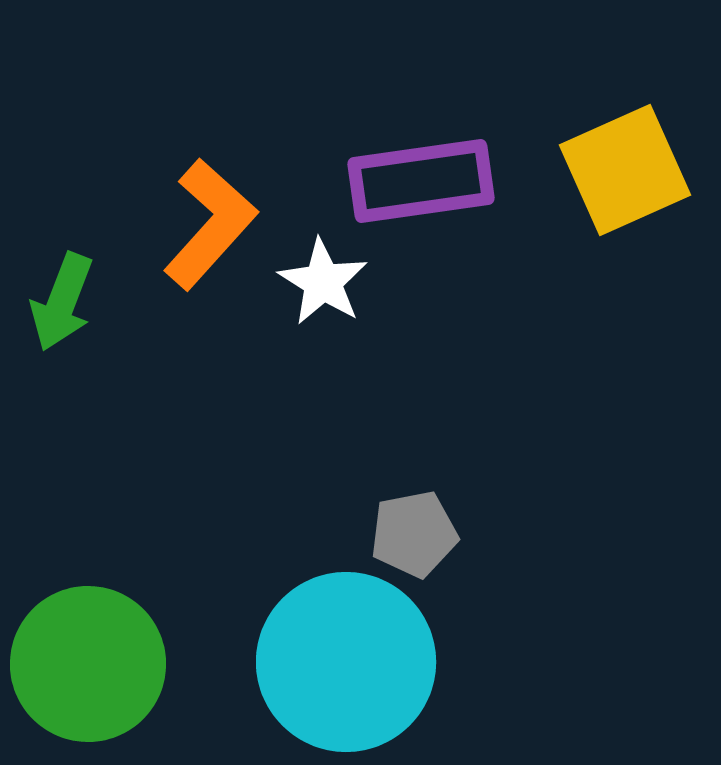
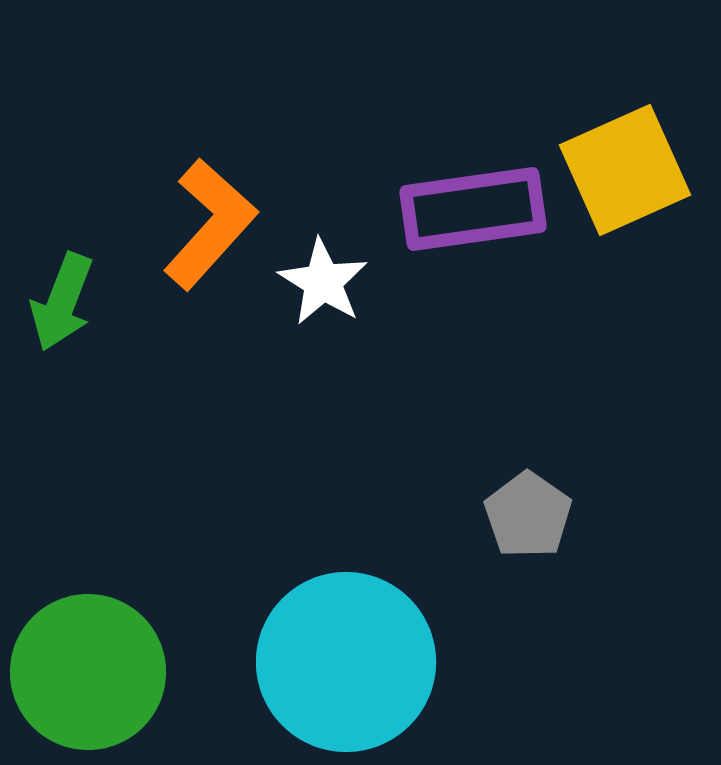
purple rectangle: moved 52 px right, 28 px down
gray pentagon: moved 114 px right, 19 px up; rotated 26 degrees counterclockwise
green circle: moved 8 px down
